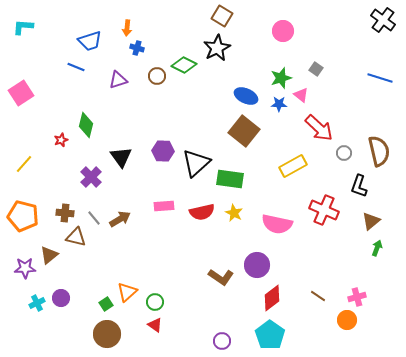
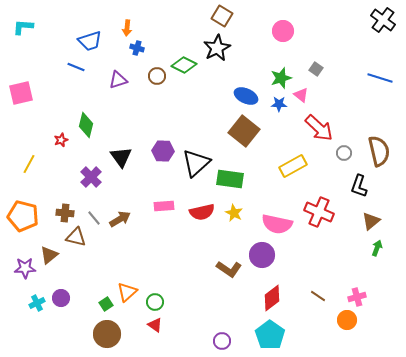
pink square at (21, 93): rotated 20 degrees clockwise
yellow line at (24, 164): moved 5 px right; rotated 12 degrees counterclockwise
red cross at (324, 210): moved 5 px left, 2 px down
purple circle at (257, 265): moved 5 px right, 10 px up
brown L-shape at (221, 277): moved 8 px right, 8 px up
